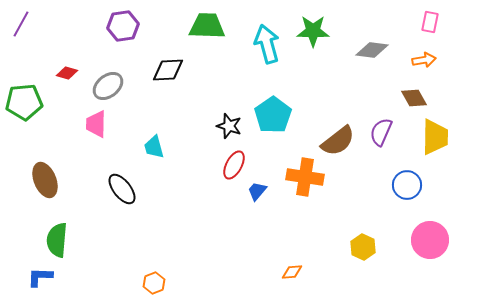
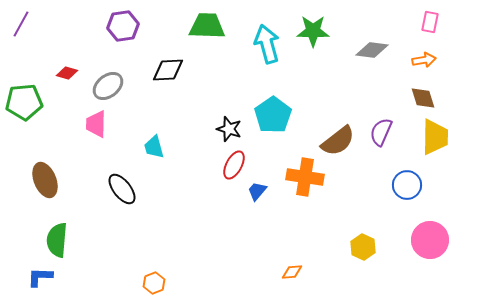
brown diamond: moved 9 px right; rotated 12 degrees clockwise
black star: moved 3 px down
